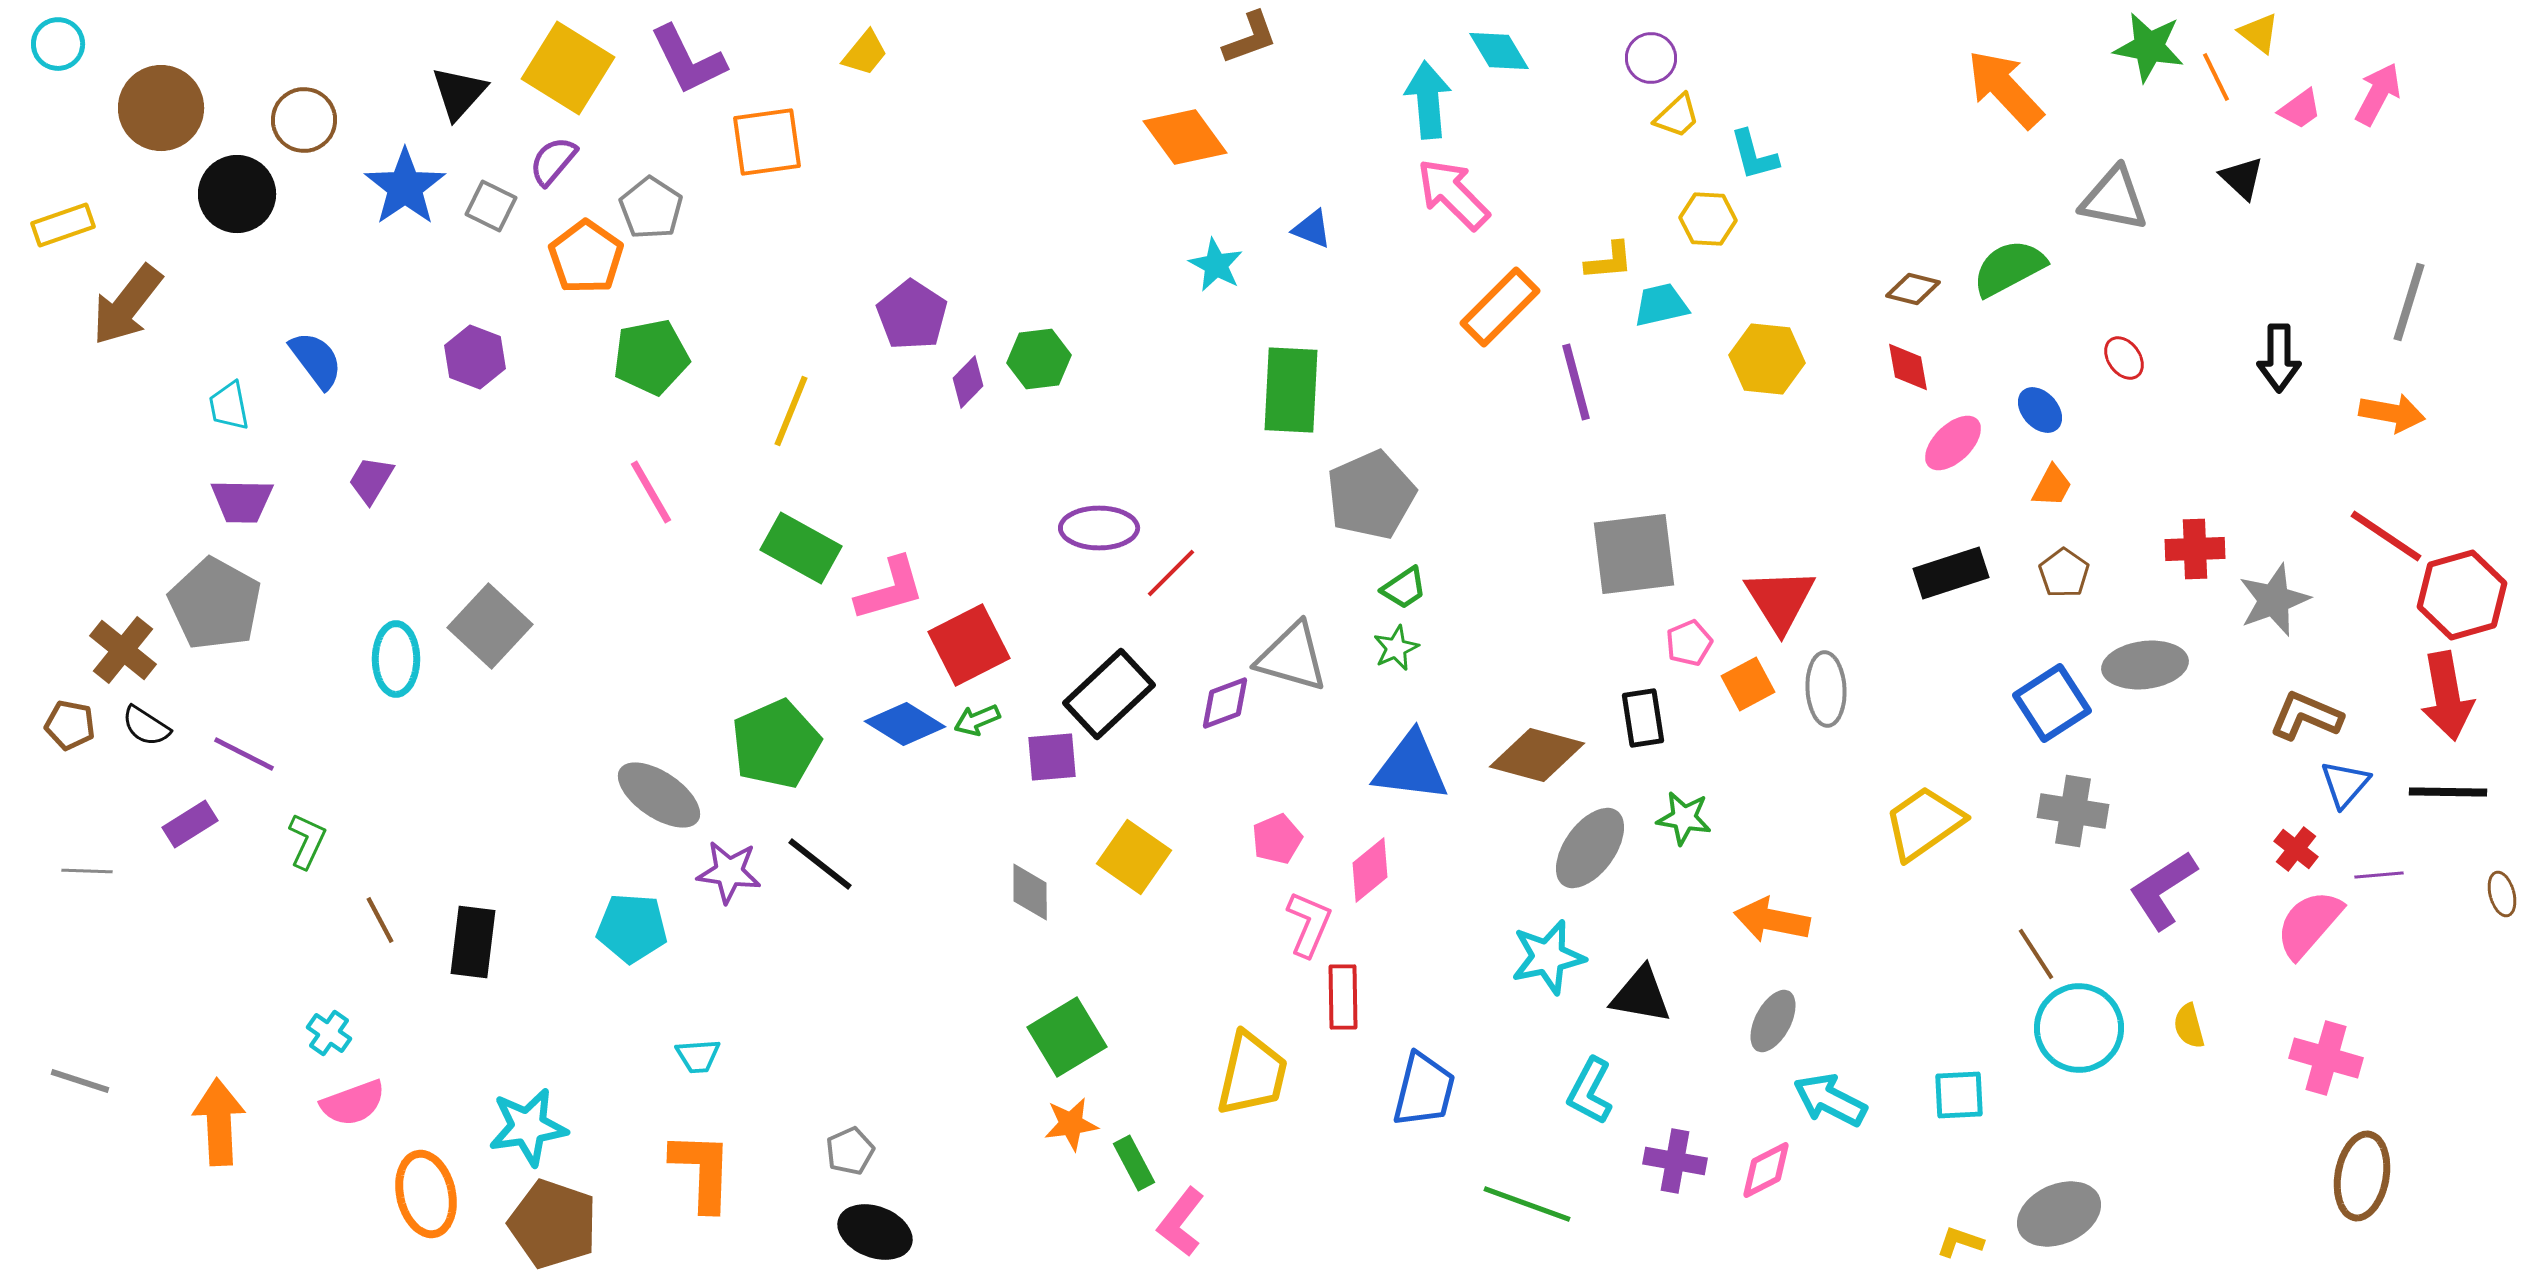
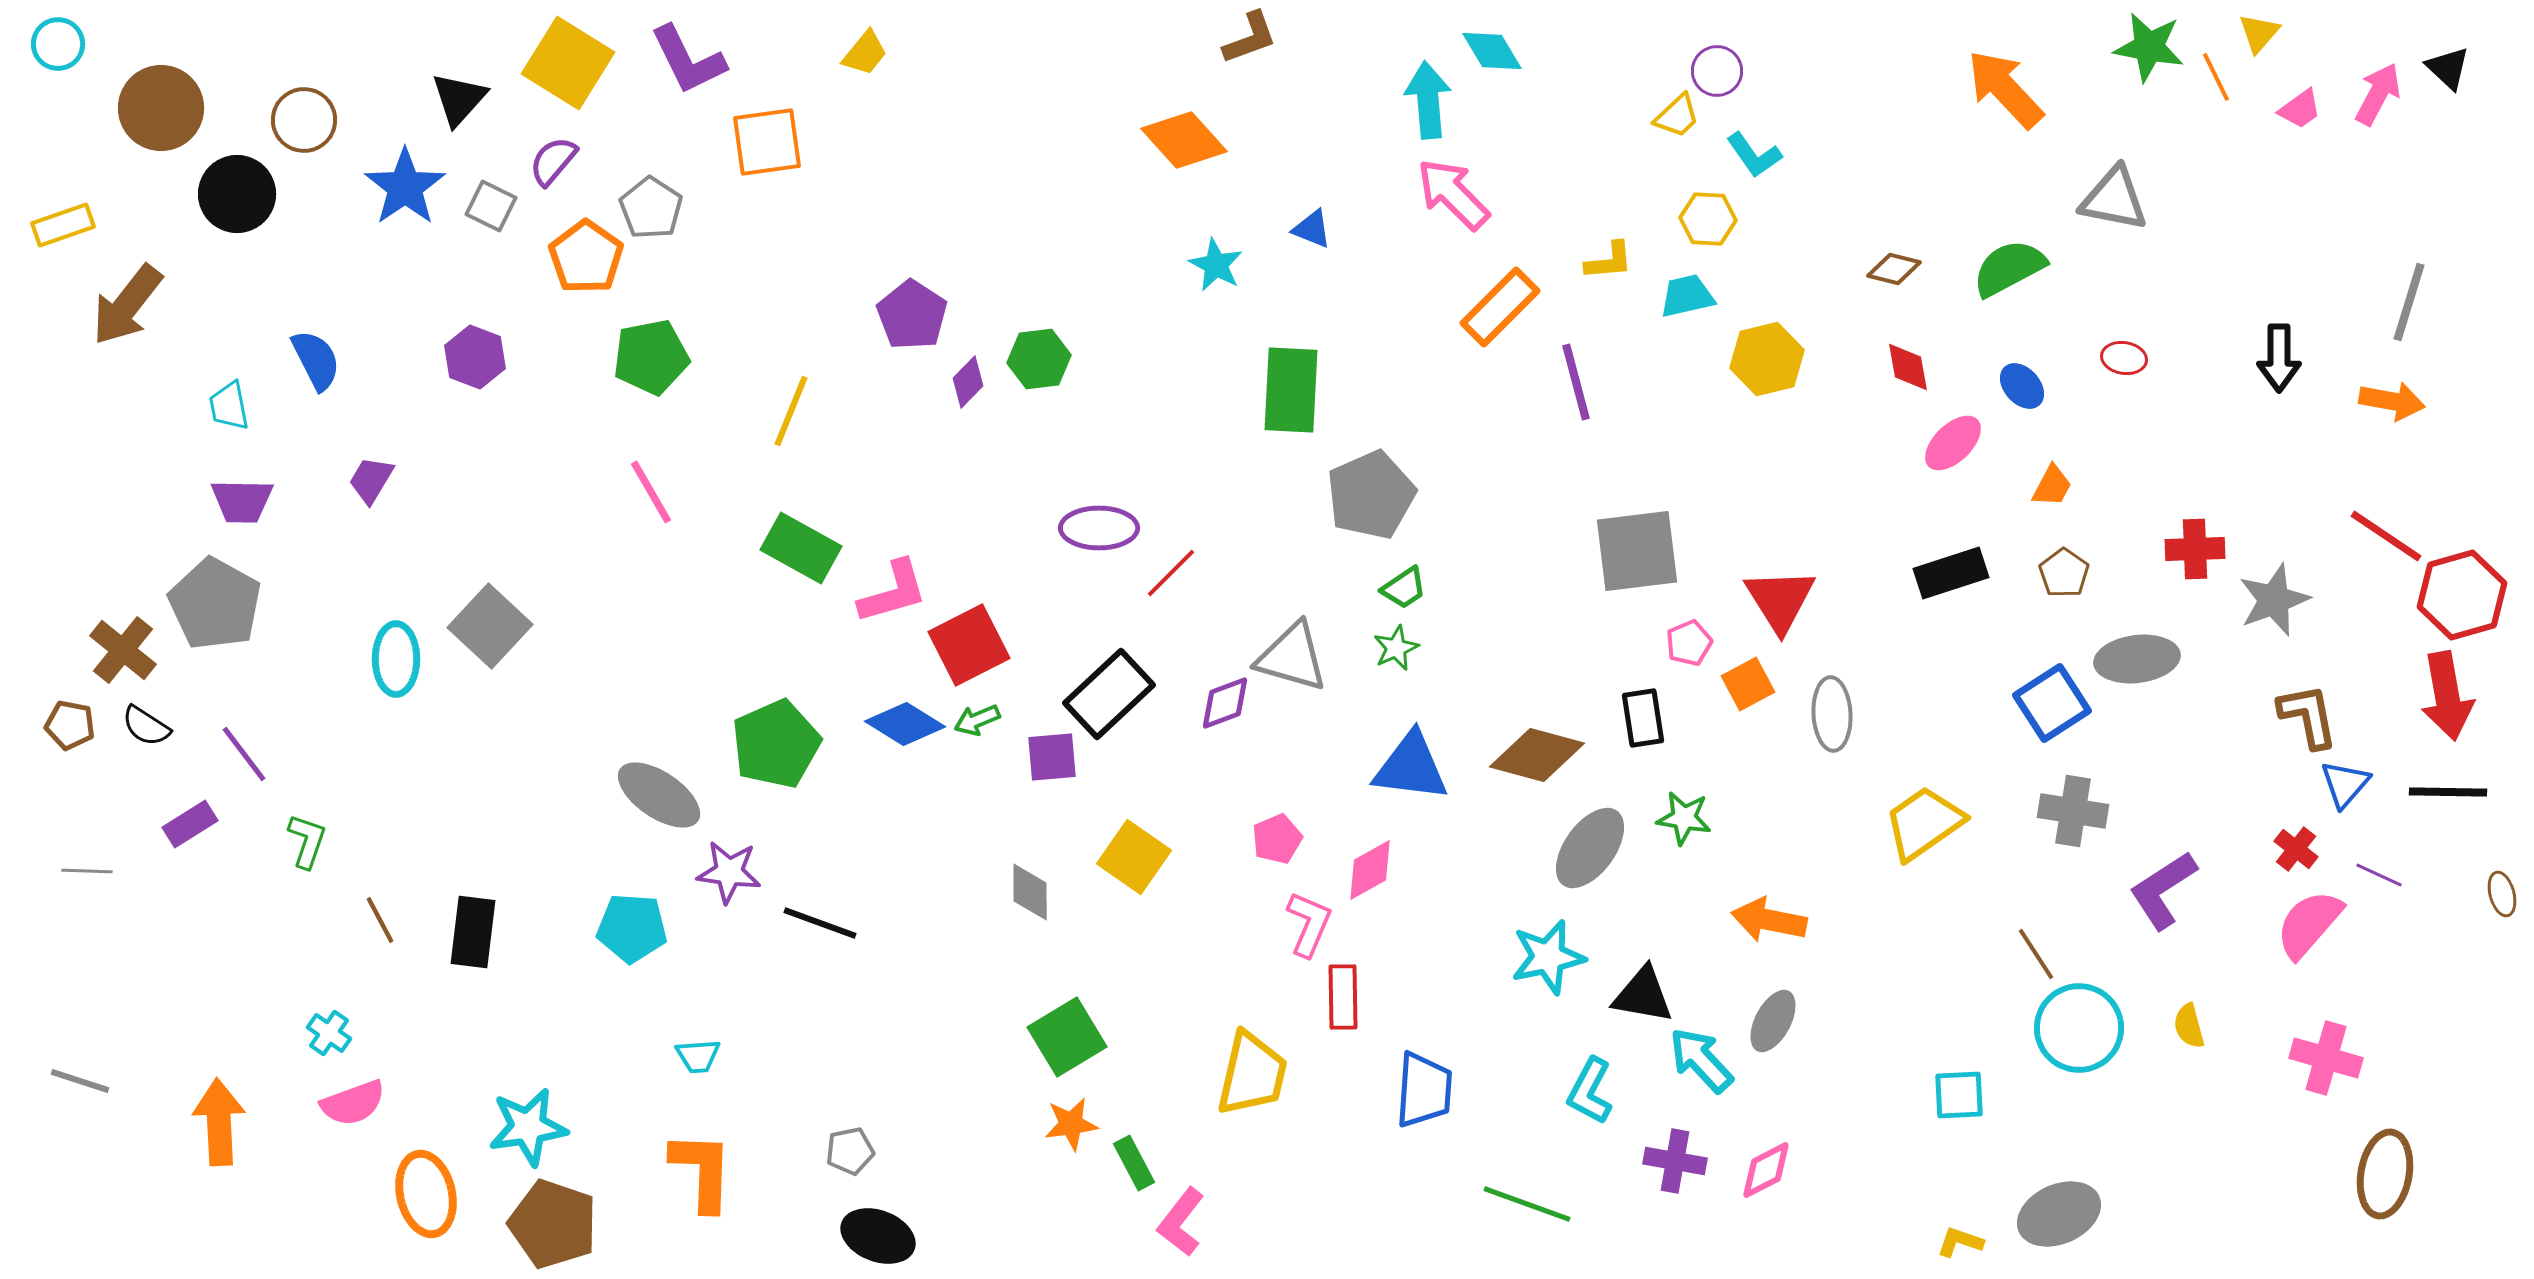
yellow triangle at (2259, 33): rotated 33 degrees clockwise
cyan diamond at (1499, 51): moved 7 px left
purple circle at (1651, 58): moved 66 px right, 13 px down
yellow square at (568, 68): moved 5 px up
black triangle at (459, 93): moved 6 px down
orange diamond at (1185, 137): moved 1 px left, 3 px down; rotated 6 degrees counterclockwise
cyan L-shape at (1754, 155): rotated 20 degrees counterclockwise
black triangle at (2242, 178): moved 206 px right, 110 px up
brown diamond at (1913, 289): moved 19 px left, 20 px up
cyan trapezoid at (1661, 305): moved 26 px right, 9 px up
red ellipse at (2124, 358): rotated 45 degrees counterclockwise
yellow hexagon at (1767, 359): rotated 20 degrees counterclockwise
blue semicircle at (316, 360): rotated 10 degrees clockwise
blue ellipse at (2040, 410): moved 18 px left, 24 px up
orange arrow at (2392, 413): moved 12 px up
gray square at (1634, 554): moved 3 px right, 3 px up
pink L-shape at (890, 589): moved 3 px right, 3 px down
gray ellipse at (2145, 665): moved 8 px left, 6 px up
gray ellipse at (1826, 689): moved 6 px right, 25 px down
brown L-shape at (2306, 716): moved 2 px right; rotated 56 degrees clockwise
purple line at (244, 754): rotated 26 degrees clockwise
green L-shape at (307, 841): rotated 6 degrees counterclockwise
black line at (820, 864): moved 59 px down; rotated 18 degrees counterclockwise
pink diamond at (1370, 870): rotated 10 degrees clockwise
purple line at (2379, 875): rotated 30 degrees clockwise
orange arrow at (1772, 920): moved 3 px left
black rectangle at (473, 942): moved 10 px up
black triangle at (1641, 995): moved 2 px right
blue trapezoid at (1424, 1090): rotated 10 degrees counterclockwise
cyan arrow at (1830, 1100): moved 129 px left, 40 px up; rotated 20 degrees clockwise
gray pentagon at (850, 1151): rotated 12 degrees clockwise
brown ellipse at (2362, 1176): moved 23 px right, 2 px up
black ellipse at (875, 1232): moved 3 px right, 4 px down
